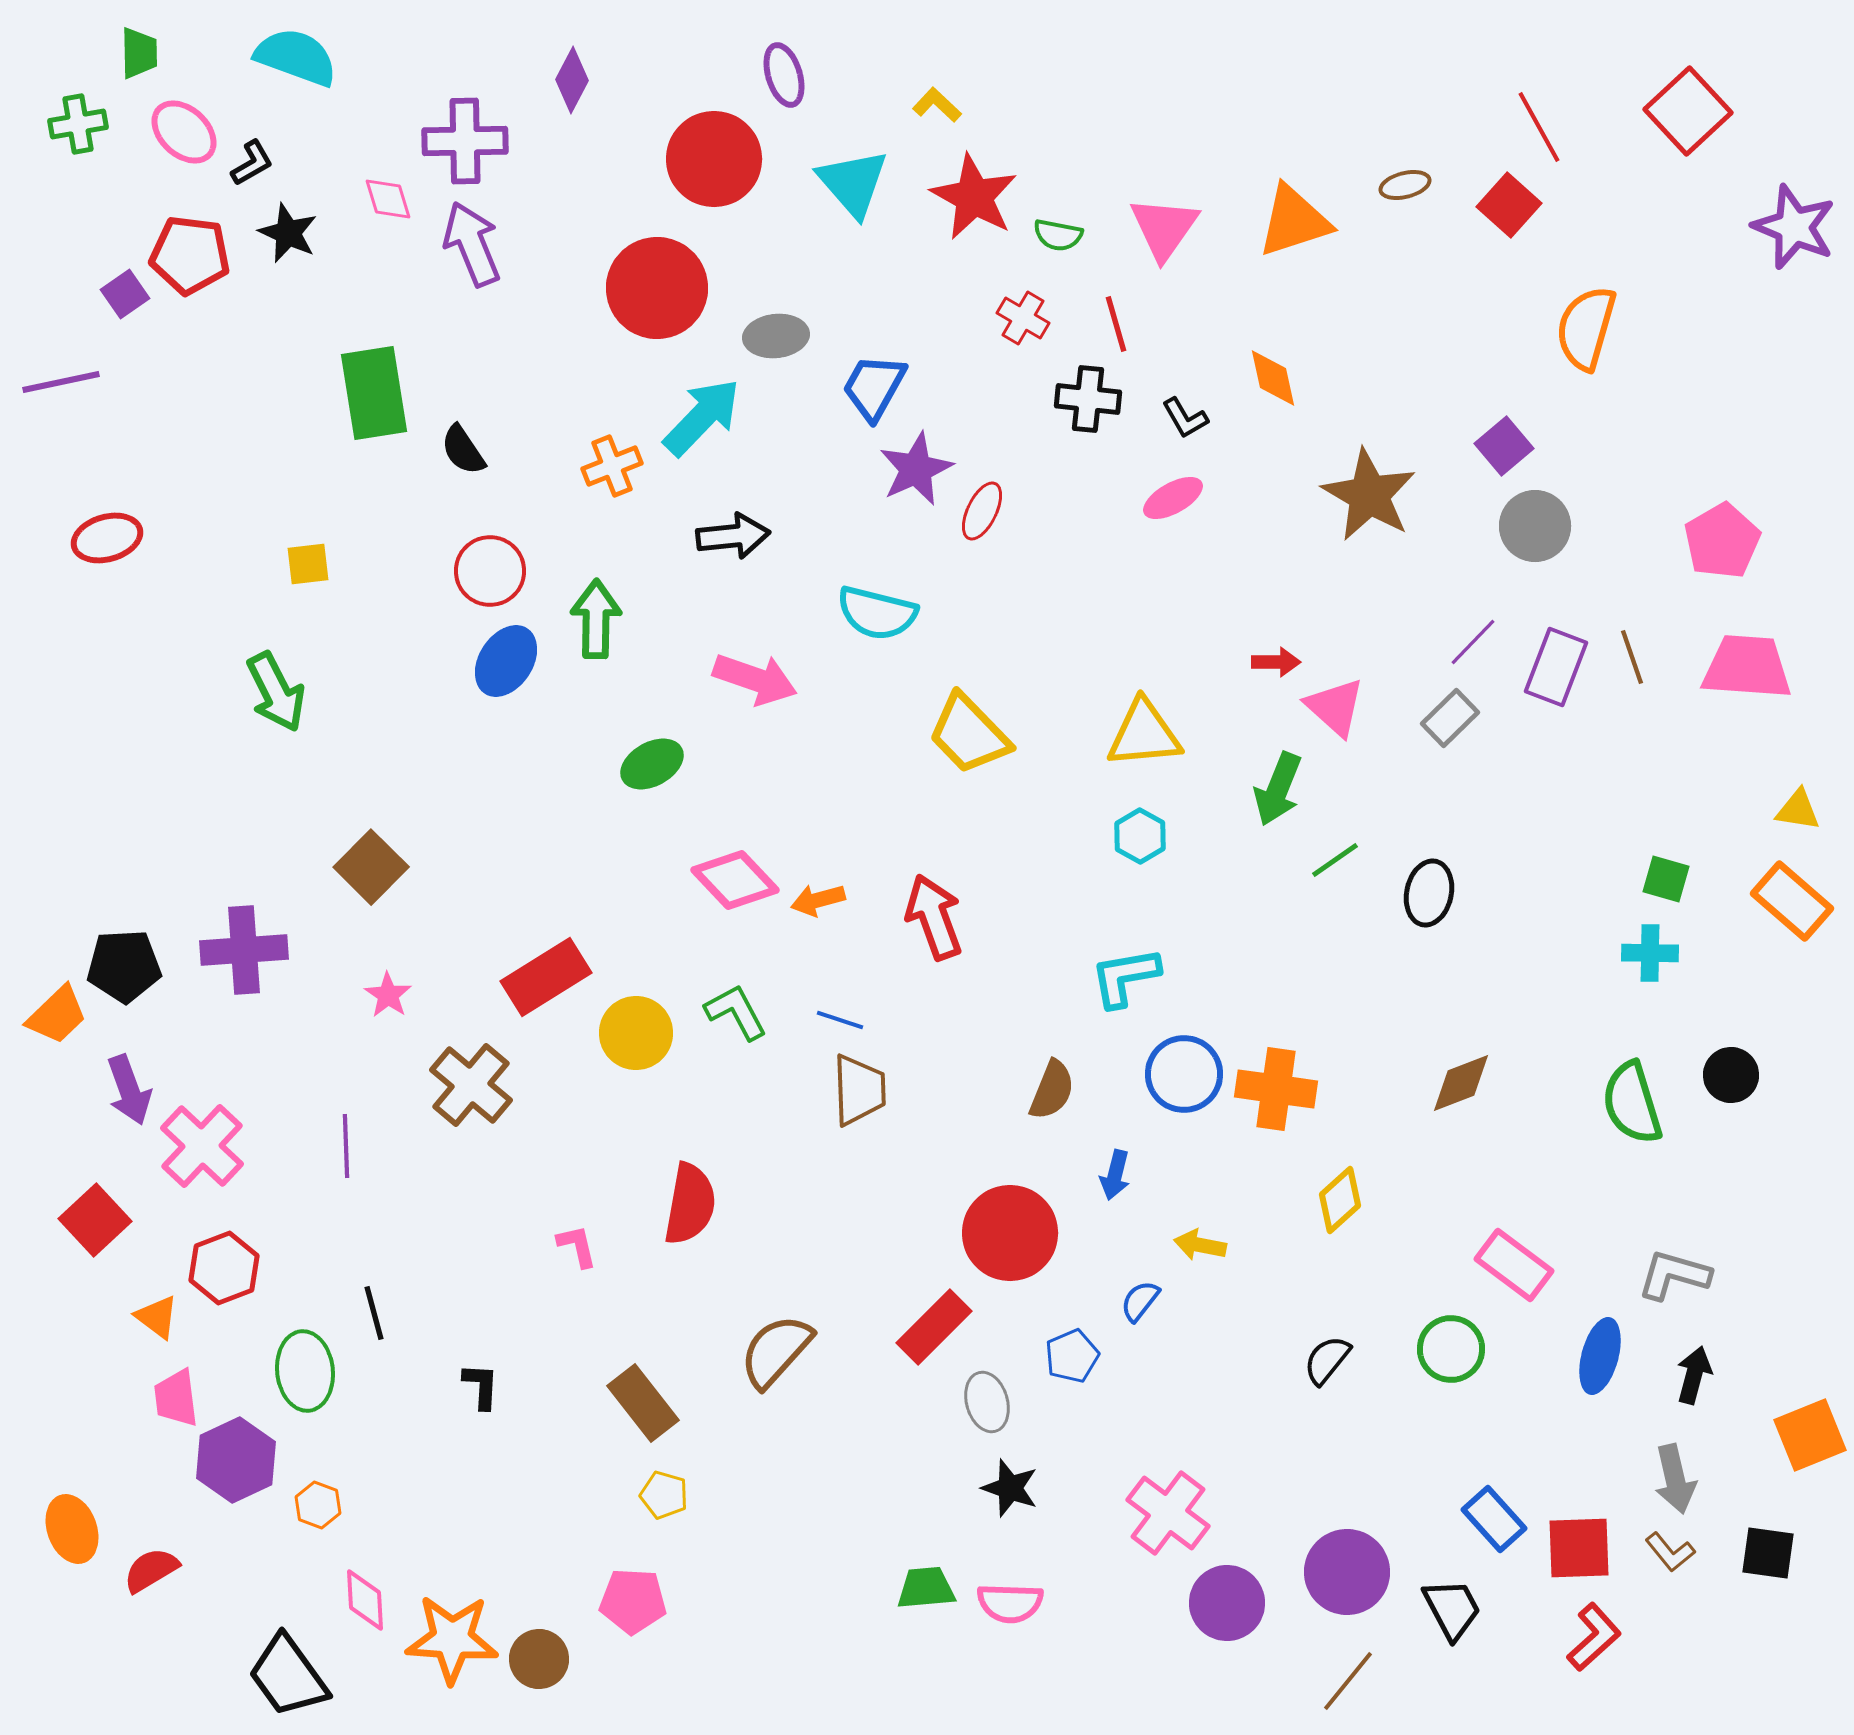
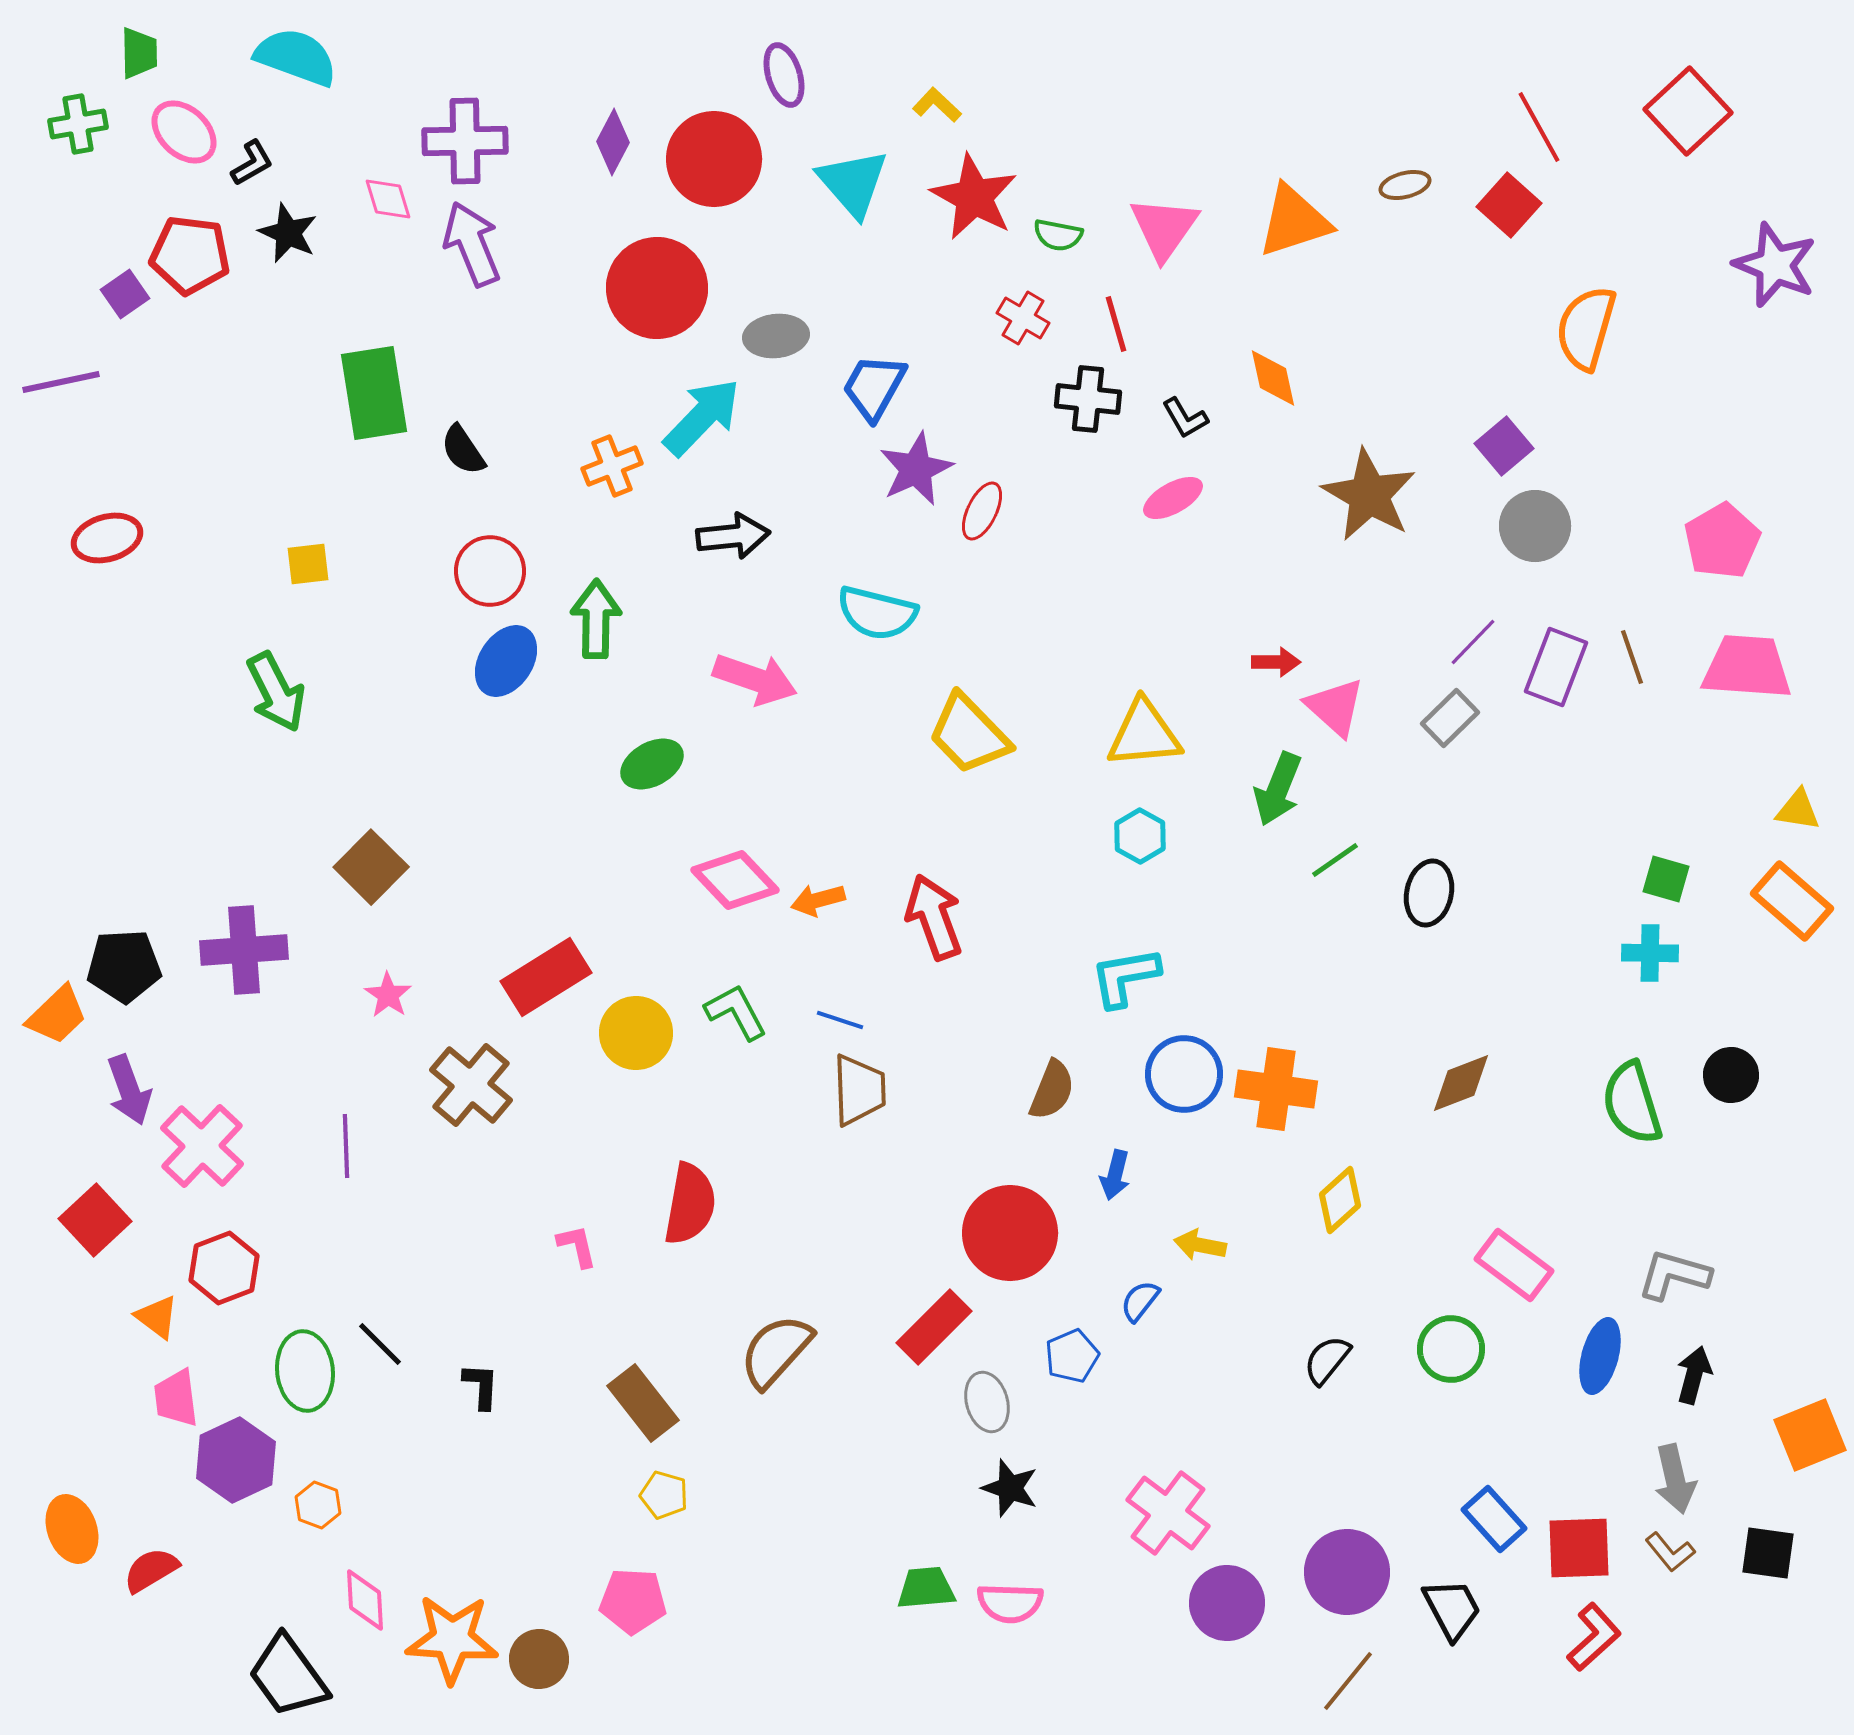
purple diamond at (572, 80): moved 41 px right, 62 px down
purple star at (1794, 227): moved 19 px left, 38 px down
black line at (374, 1313): moved 6 px right, 31 px down; rotated 30 degrees counterclockwise
